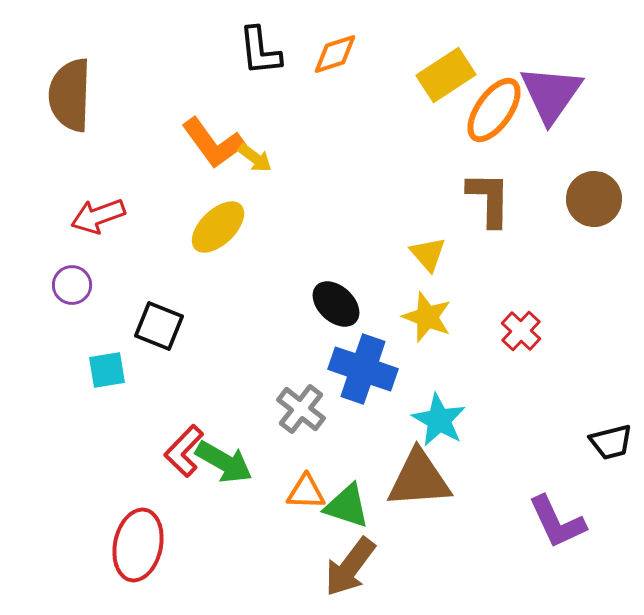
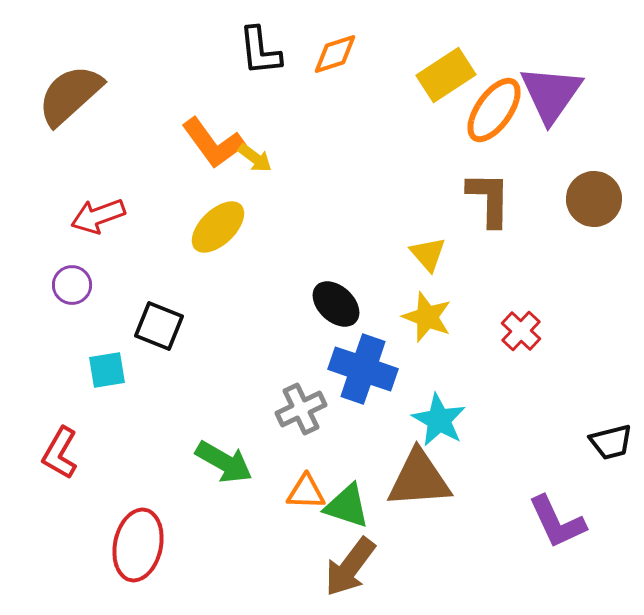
brown semicircle: rotated 46 degrees clockwise
gray cross: rotated 27 degrees clockwise
red L-shape: moved 124 px left, 2 px down; rotated 14 degrees counterclockwise
